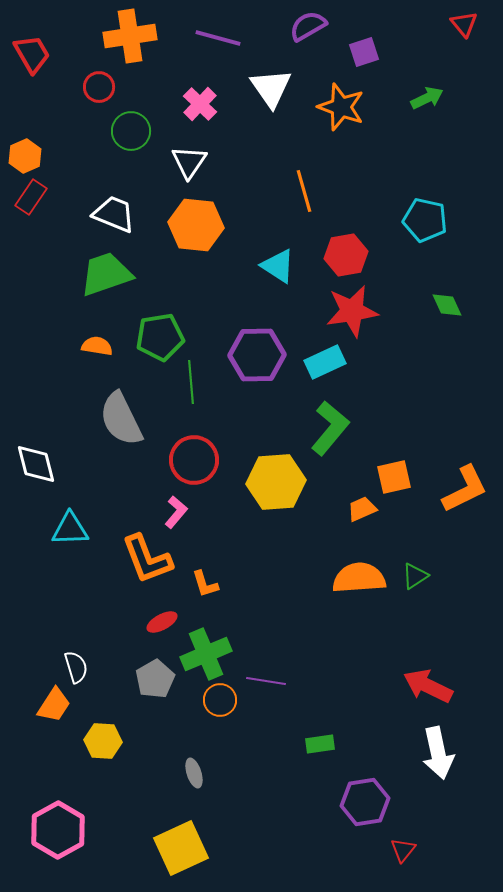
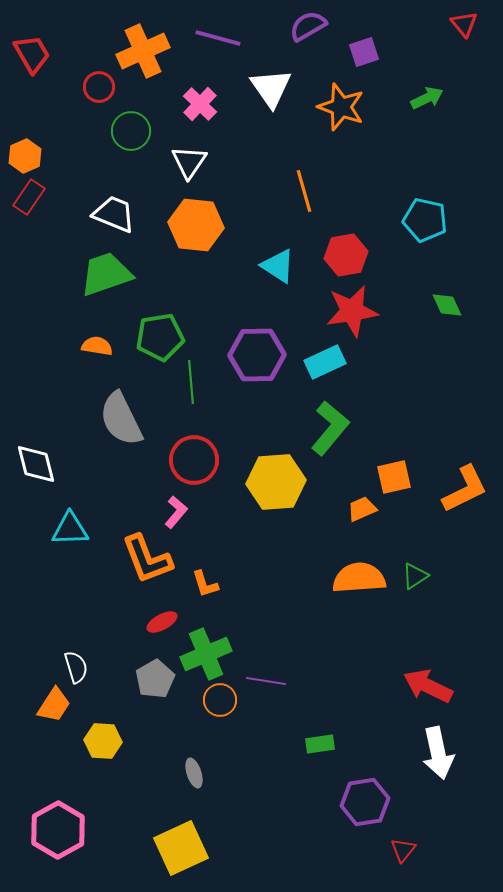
orange cross at (130, 36): moved 13 px right, 15 px down; rotated 15 degrees counterclockwise
red rectangle at (31, 197): moved 2 px left
